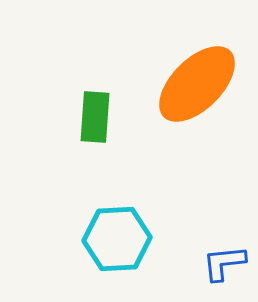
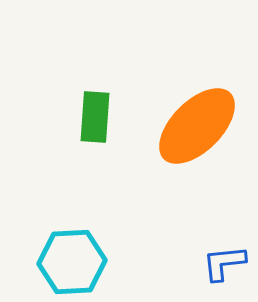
orange ellipse: moved 42 px down
cyan hexagon: moved 45 px left, 23 px down
